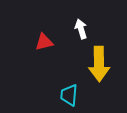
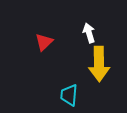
white arrow: moved 8 px right, 4 px down
red triangle: rotated 30 degrees counterclockwise
